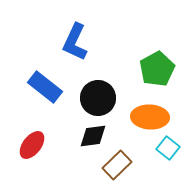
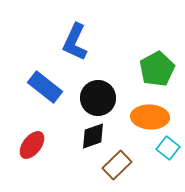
black diamond: rotated 12 degrees counterclockwise
